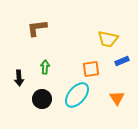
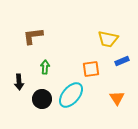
brown L-shape: moved 4 px left, 8 px down
black arrow: moved 4 px down
cyan ellipse: moved 6 px left
